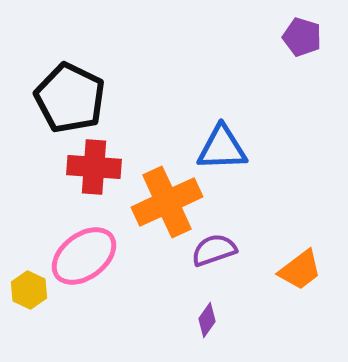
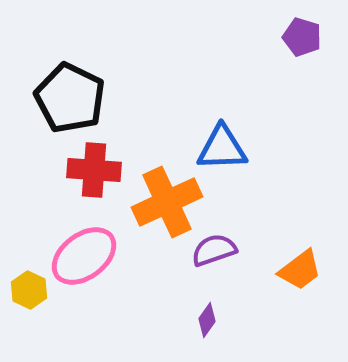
red cross: moved 3 px down
